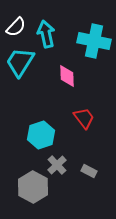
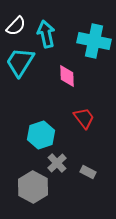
white semicircle: moved 1 px up
gray cross: moved 2 px up
gray rectangle: moved 1 px left, 1 px down
